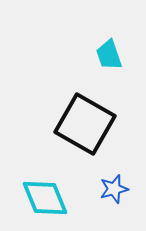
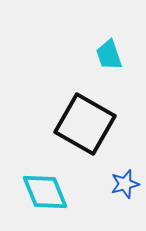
blue star: moved 11 px right, 5 px up
cyan diamond: moved 6 px up
